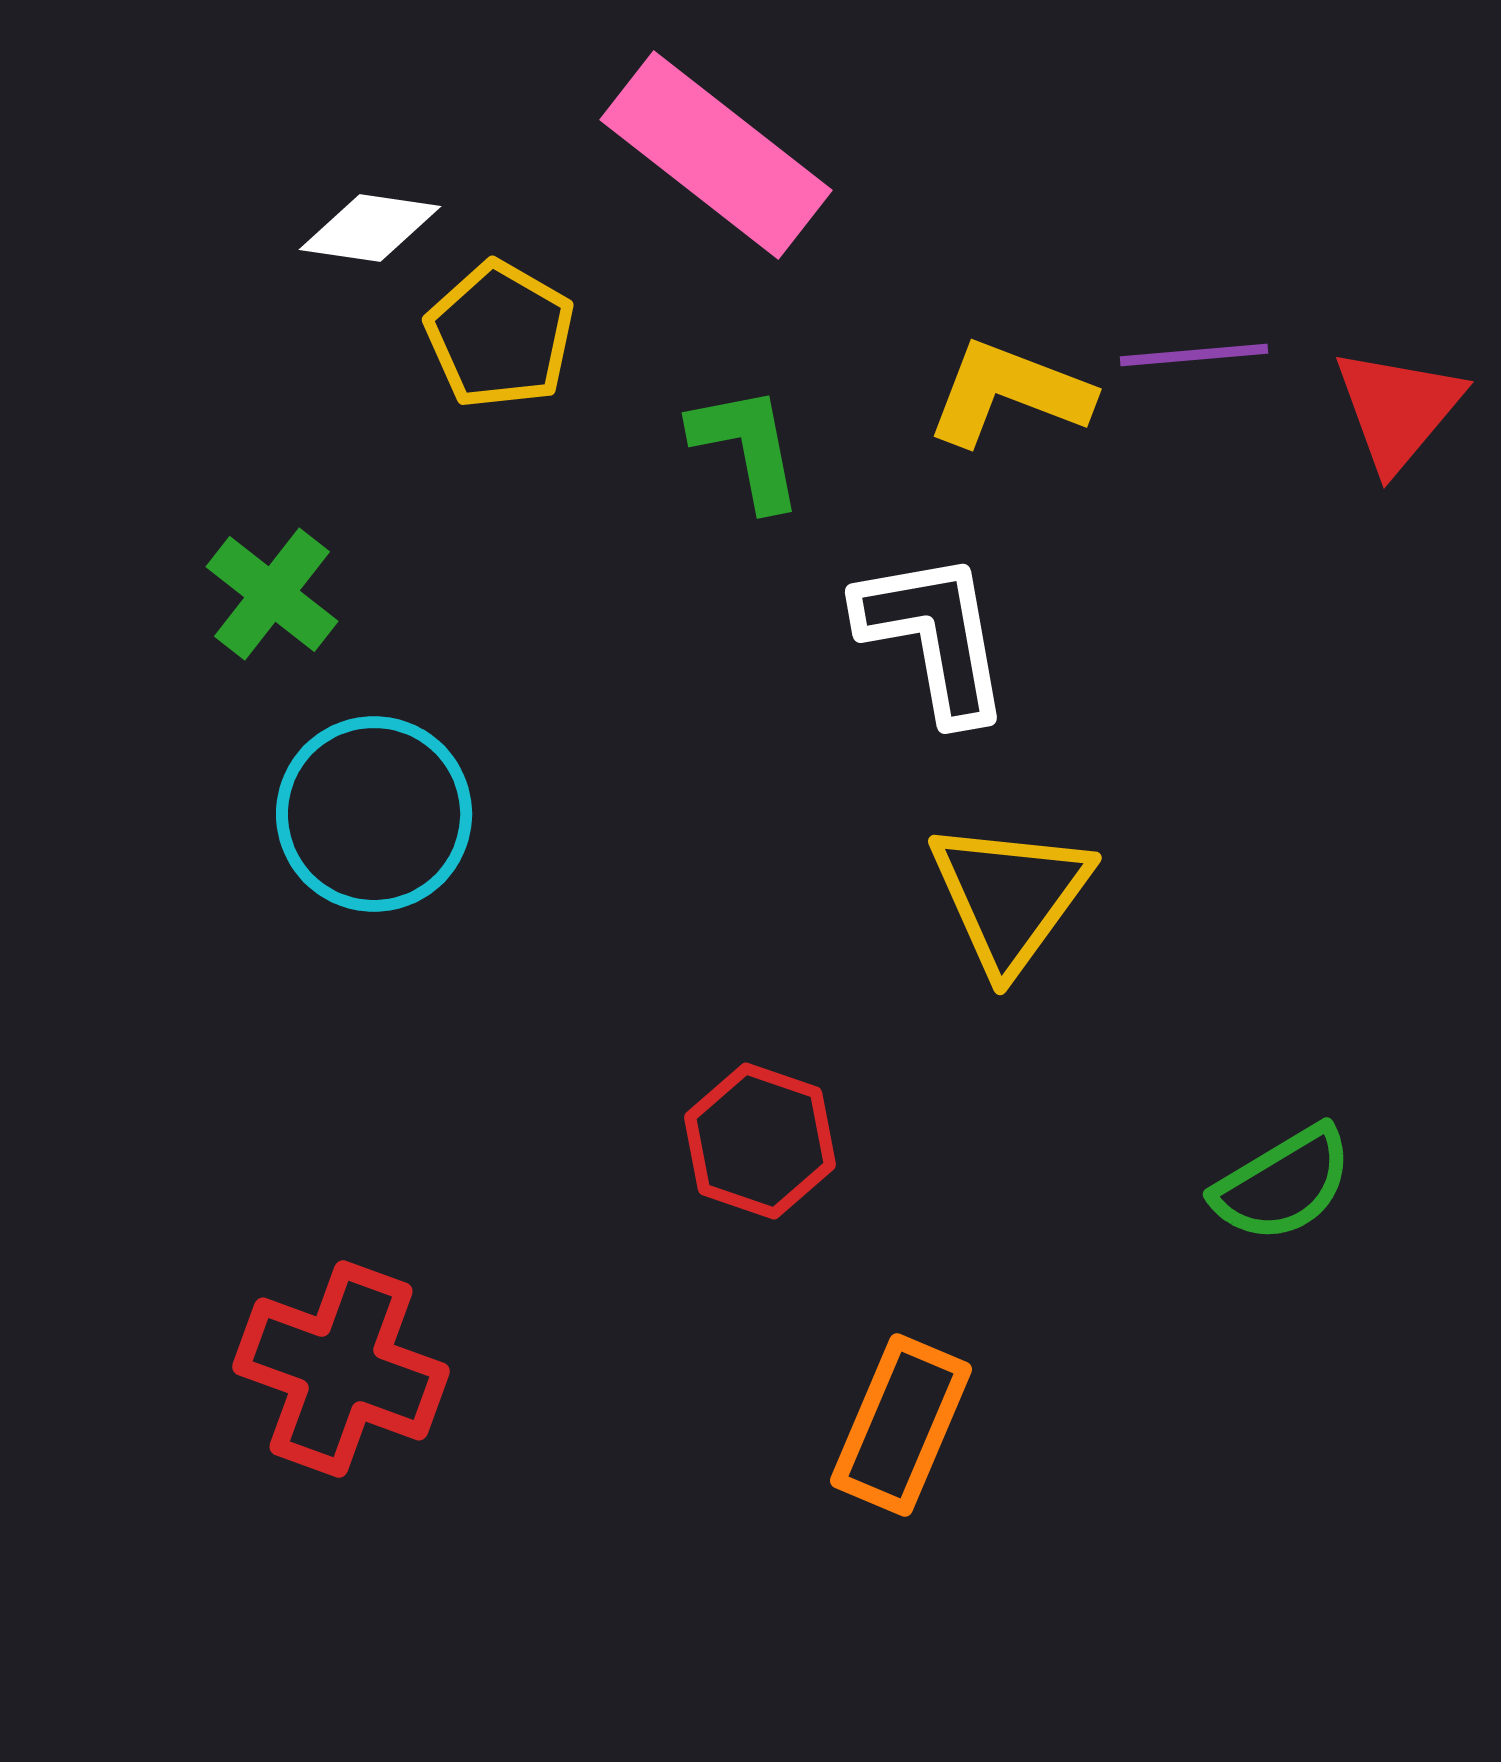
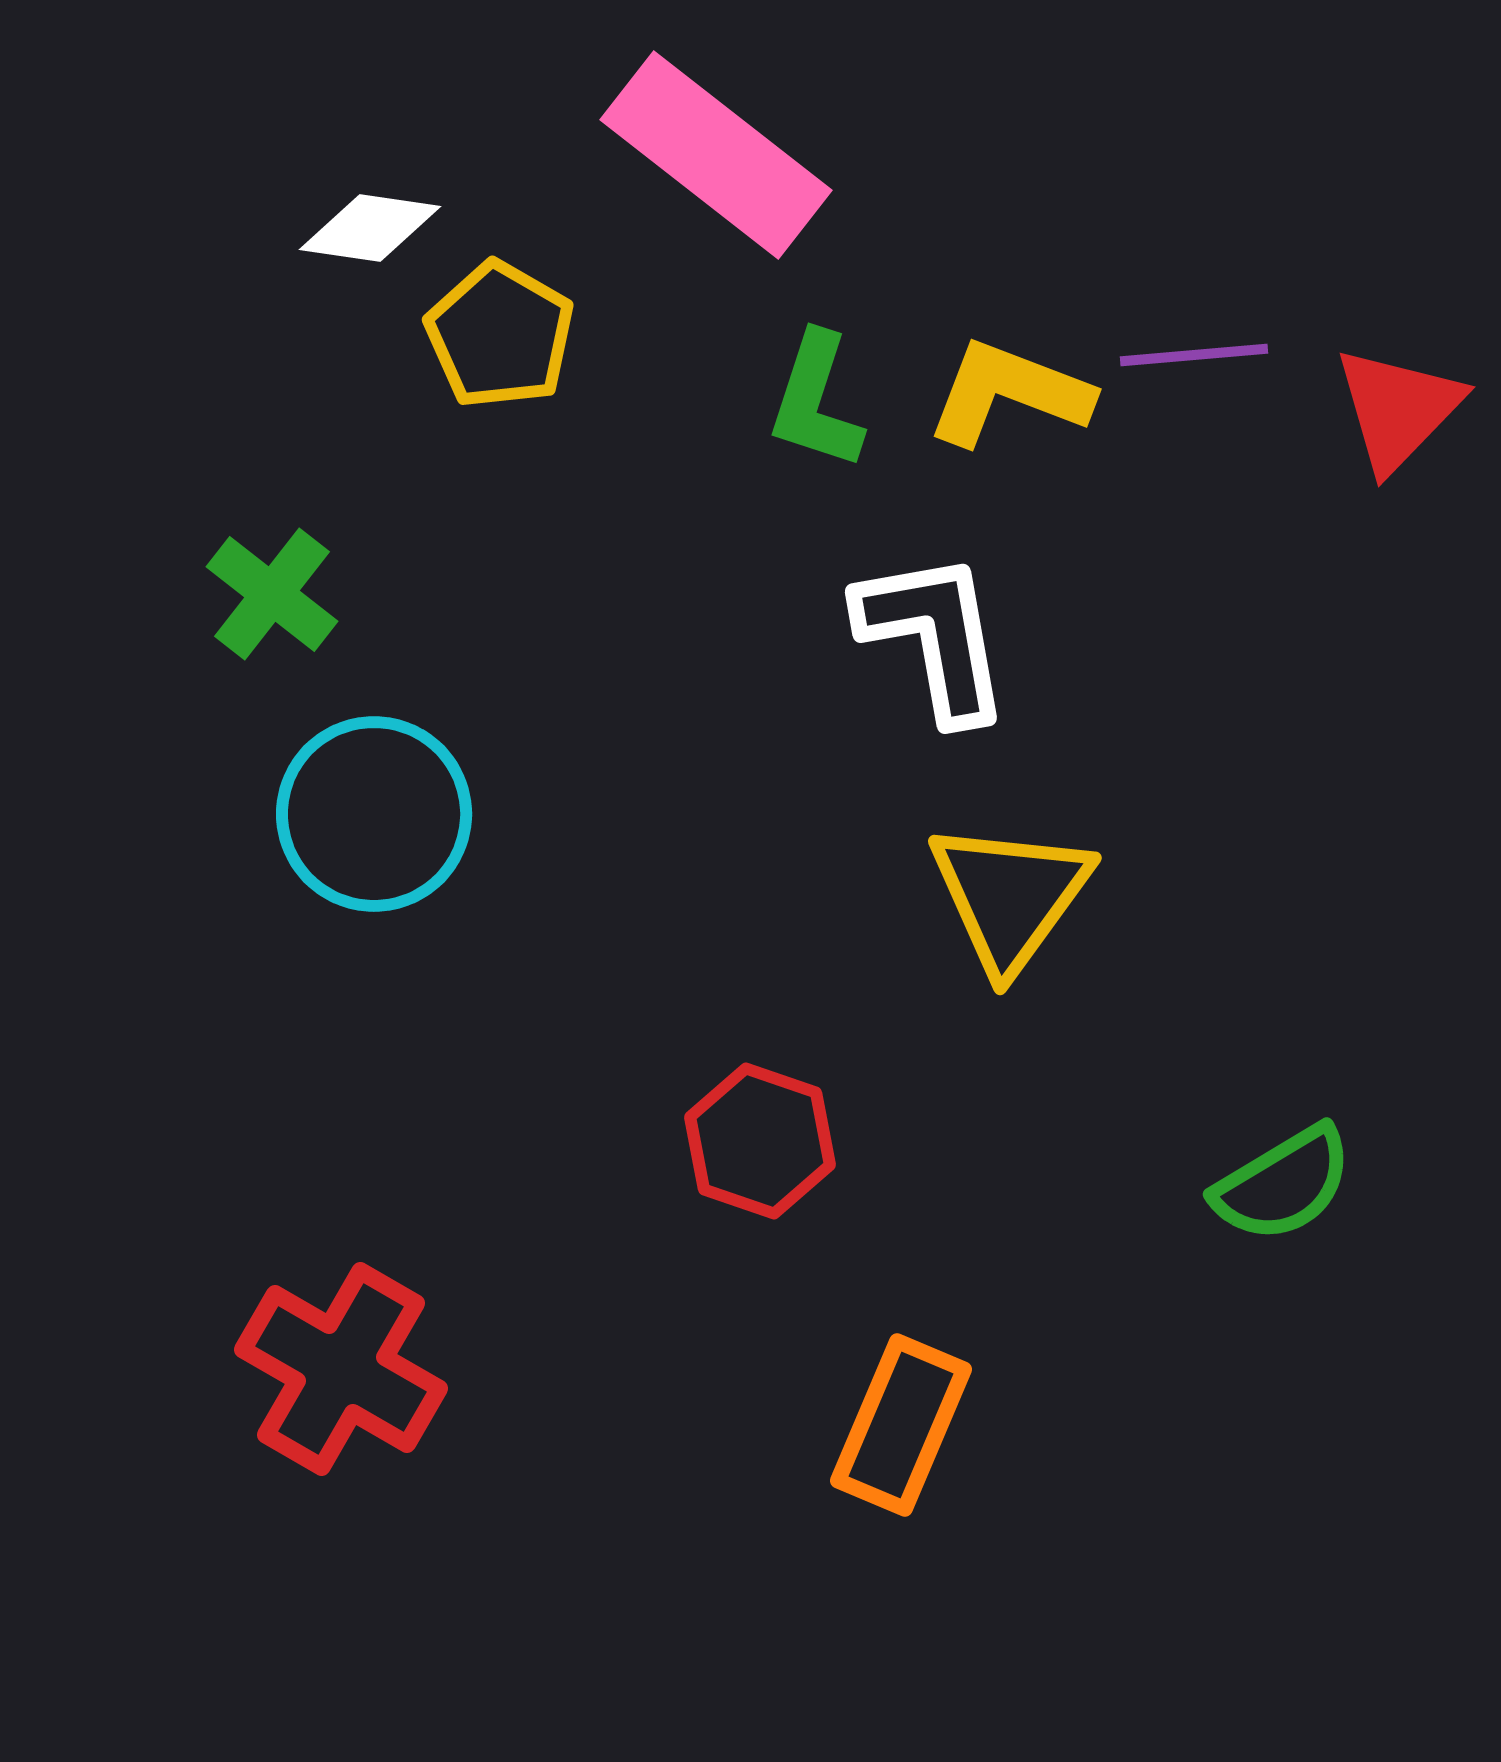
red triangle: rotated 4 degrees clockwise
green L-shape: moved 69 px right, 46 px up; rotated 151 degrees counterclockwise
red cross: rotated 10 degrees clockwise
